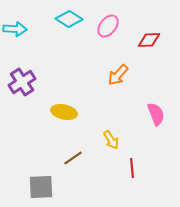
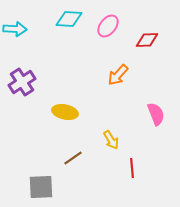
cyan diamond: rotated 28 degrees counterclockwise
red diamond: moved 2 px left
yellow ellipse: moved 1 px right
